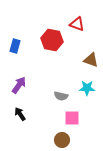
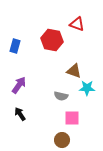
brown triangle: moved 17 px left, 11 px down
